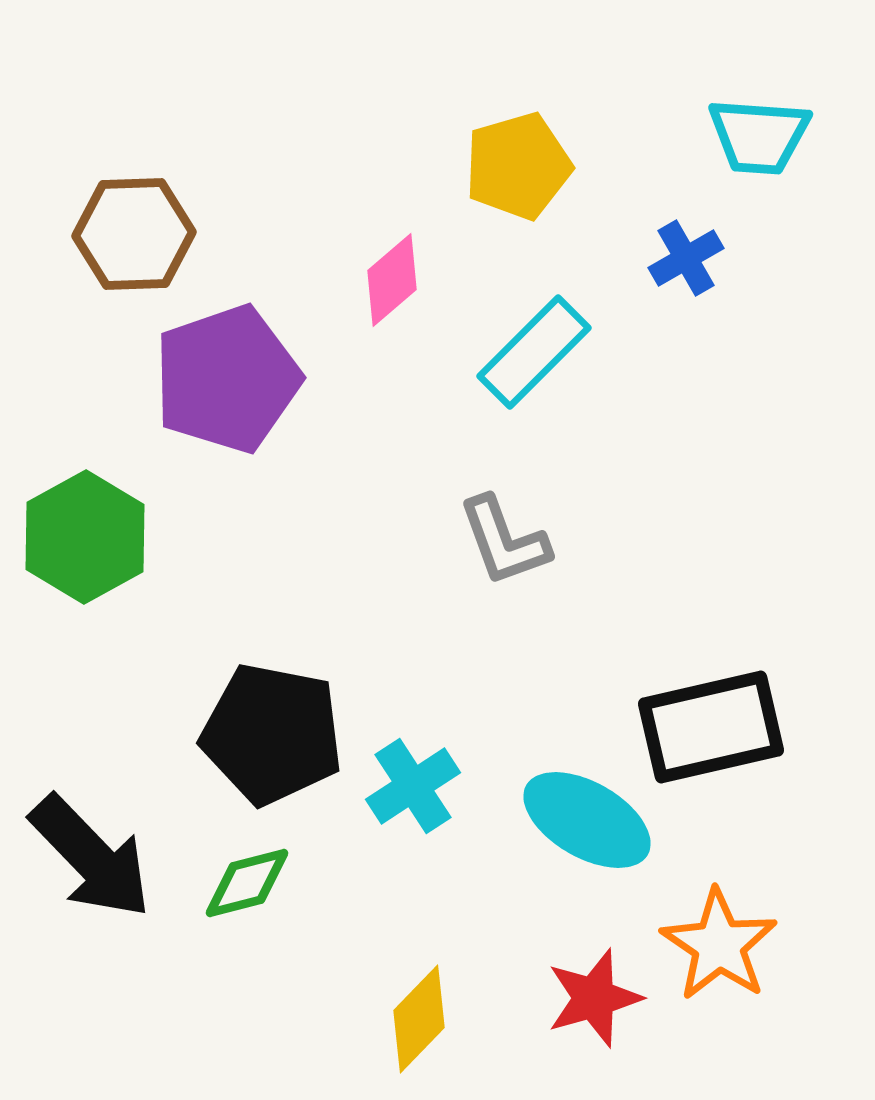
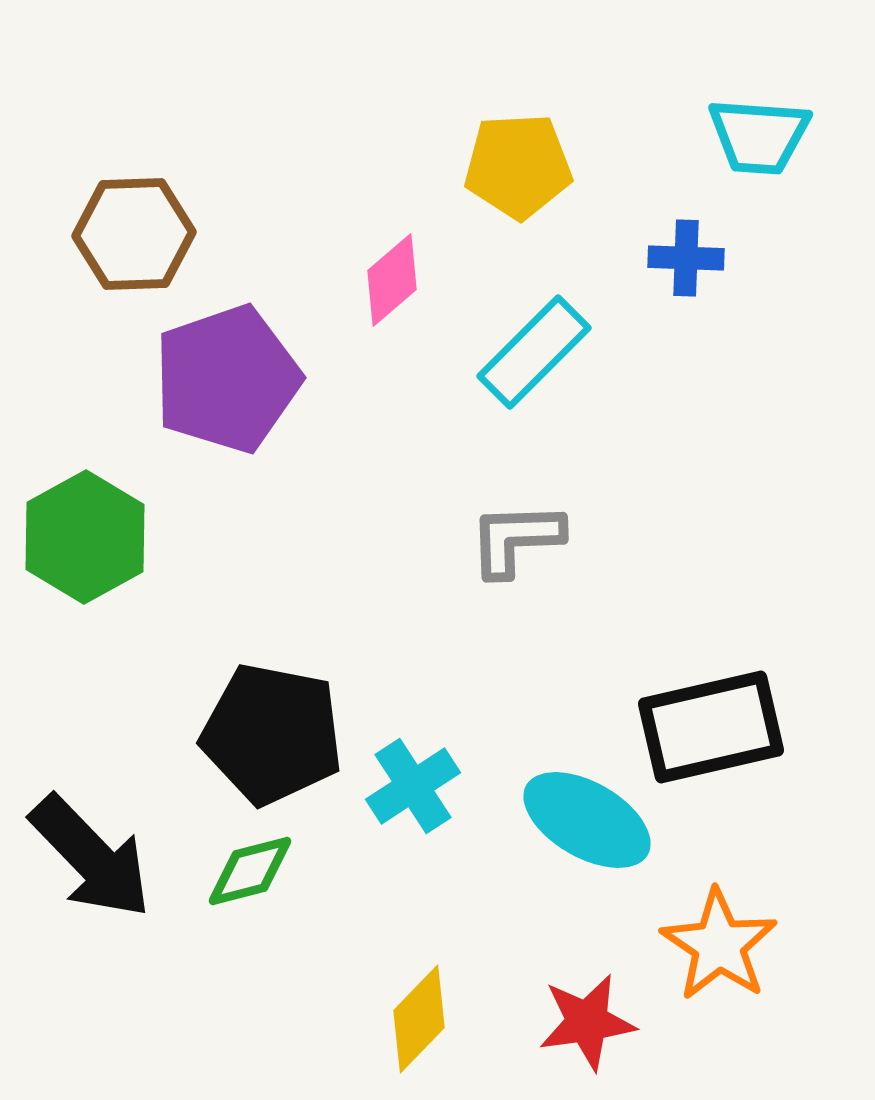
yellow pentagon: rotated 13 degrees clockwise
blue cross: rotated 32 degrees clockwise
gray L-shape: moved 12 px right, 2 px up; rotated 108 degrees clockwise
green diamond: moved 3 px right, 12 px up
red star: moved 7 px left, 24 px down; rotated 8 degrees clockwise
